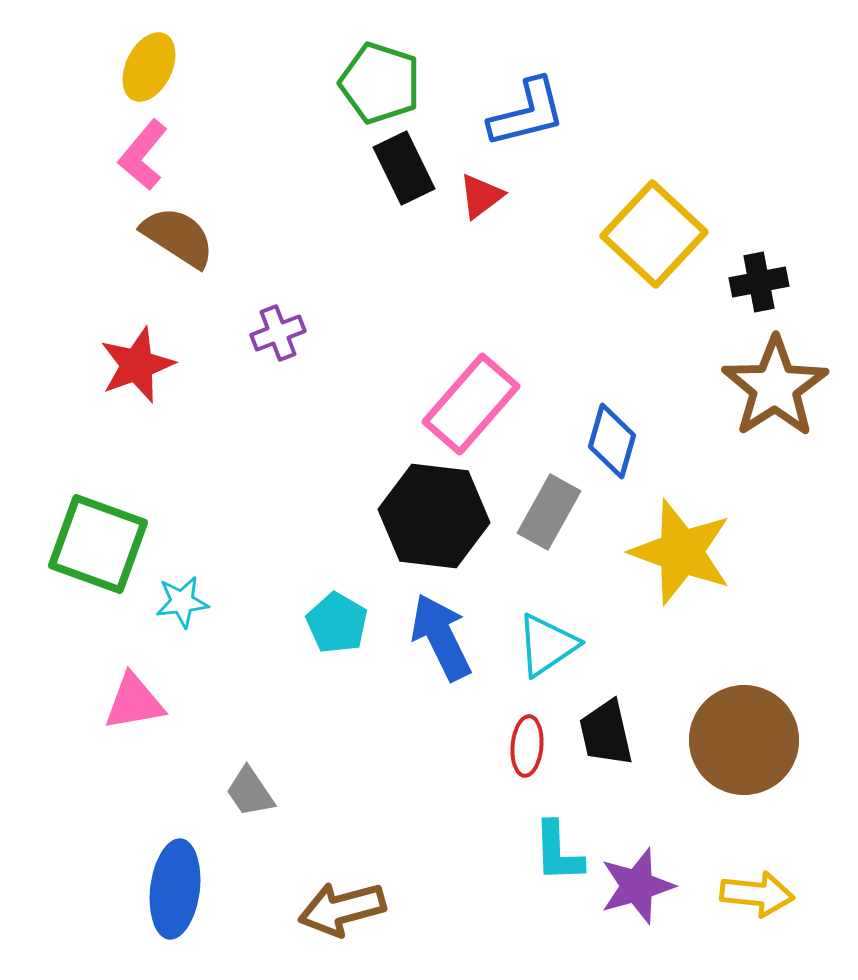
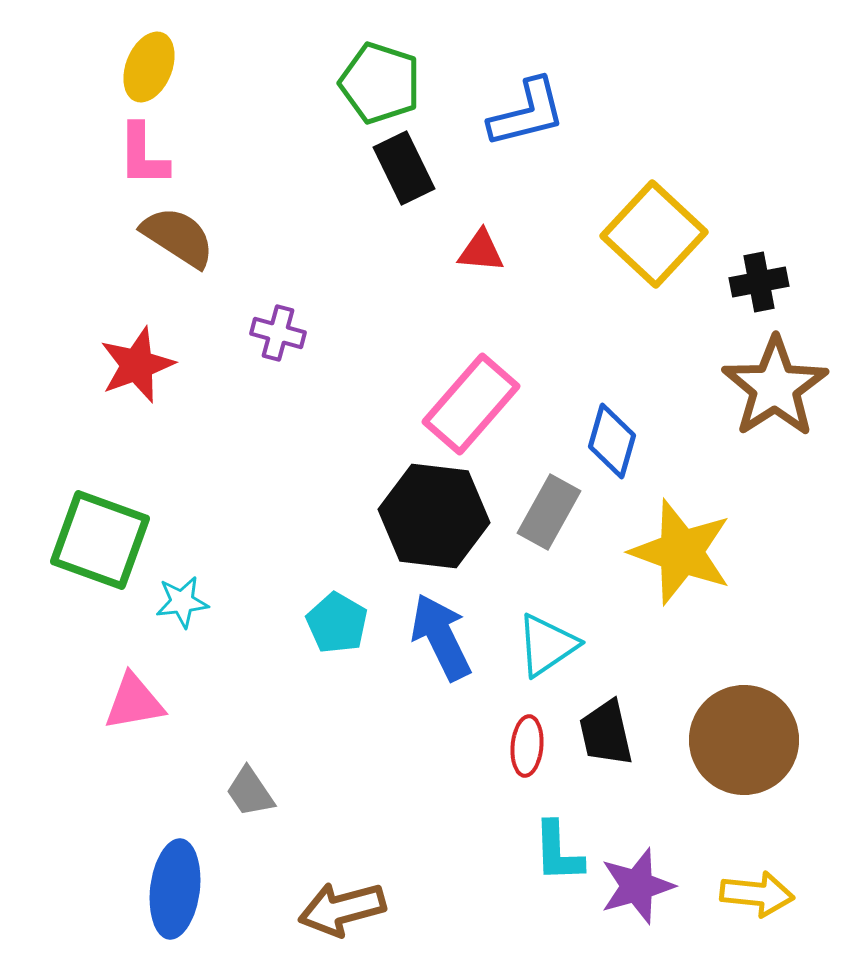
yellow ellipse: rotated 4 degrees counterclockwise
pink L-shape: rotated 40 degrees counterclockwise
red triangle: moved 55 px down; rotated 42 degrees clockwise
purple cross: rotated 36 degrees clockwise
green square: moved 2 px right, 4 px up
